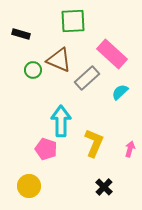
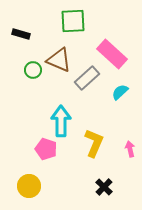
pink arrow: rotated 28 degrees counterclockwise
